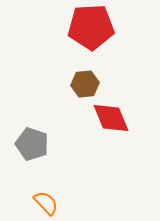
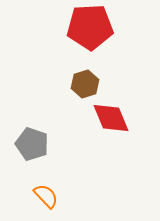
red pentagon: moved 1 px left
brown hexagon: rotated 12 degrees counterclockwise
orange semicircle: moved 7 px up
